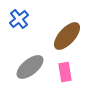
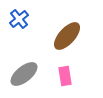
gray ellipse: moved 6 px left, 7 px down
pink rectangle: moved 4 px down
